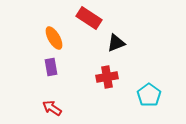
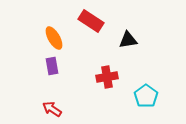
red rectangle: moved 2 px right, 3 px down
black triangle: moved 12 px right, 3 px up; rotated 12 degrees clockwise
purple rectangle: moved 1 px right, 1 px up
cyan pentagon: moved 3 px left, 1 px down
red arrow: moved 1 px down
